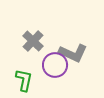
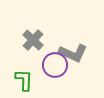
gray cross: moved 1 px up
green L-shape: rotated 10 degrees counterclockwise
